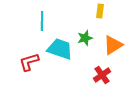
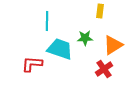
cyan line: moved 5 px right
green star: rotated 14 degrees clockwise
red L-shape: moved 3 px right, 2 px down; rotated 20 degrees clockwise
red cross: moved 2 px right, 6 px up
